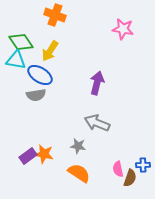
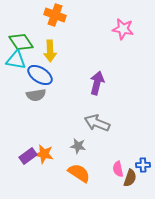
yellow arrow: rotated 35 degrees counterclockwise
